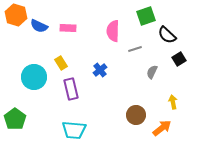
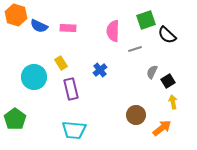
green square: moved 4 px down
black square: moved 11 px left, 22 px down
